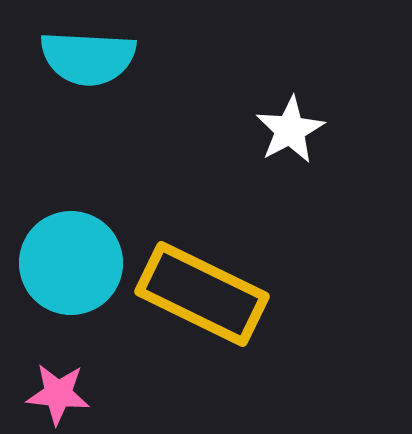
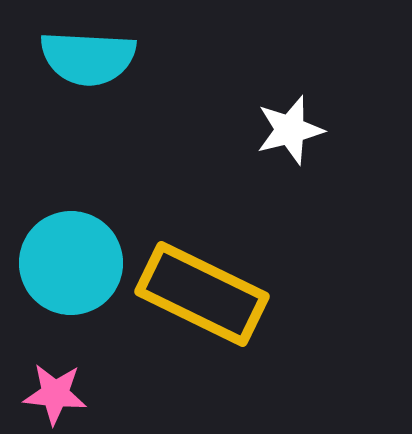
white star: rotated 14 degrees clockwise
pink star: moved 3 px left
